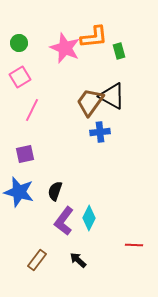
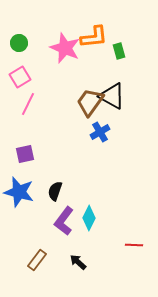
pink line: moved 4 px left, 6 px up
blue cross: rotated 24 degrees counterclockwise
black arrow: moved 2 px down
